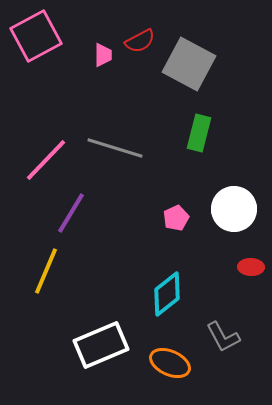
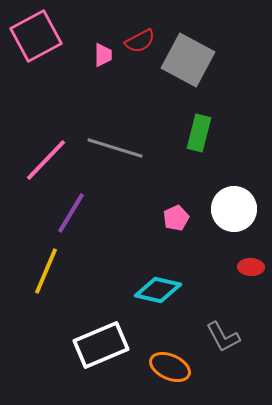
gray square: moved 1 px left, 4 px up
cyan diamond: moved 9 px left, 4 px up; rotated 51 degrees clockwise
orange ellipse: moved 4 px down
